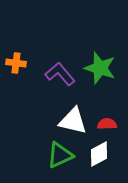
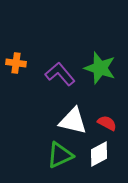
red semicircle: moved 1 px up; rotated 30 degrees clockwise
